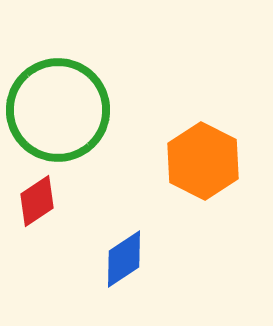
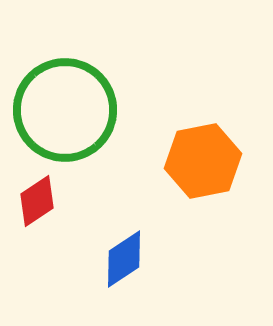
green circle: moved 7 px right
orange hexagon: rotated 22 degrees clockwise
